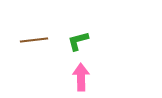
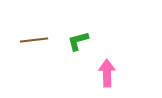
pink arrow: moved 26 px right, 4 px up
